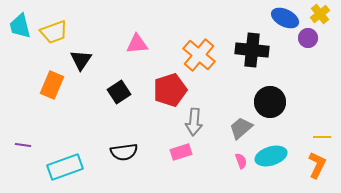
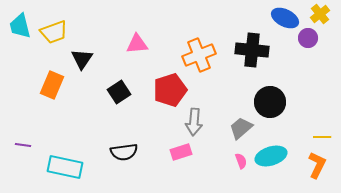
orange cross: rotated 28 degrees clockwise
black triangle: moved 1 px right, 1 px up
cyan rectangle: rotated 32 degrees clockwise
